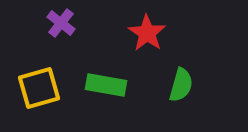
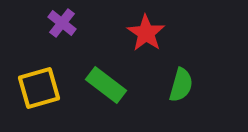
purple cross: moved 1 px right
red star: moved 1 px left
green rectangle: rotated 27 degrees clockwise
